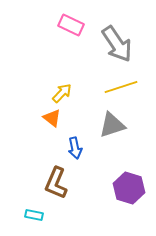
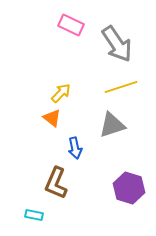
yellow arrow: moved 1 px left
